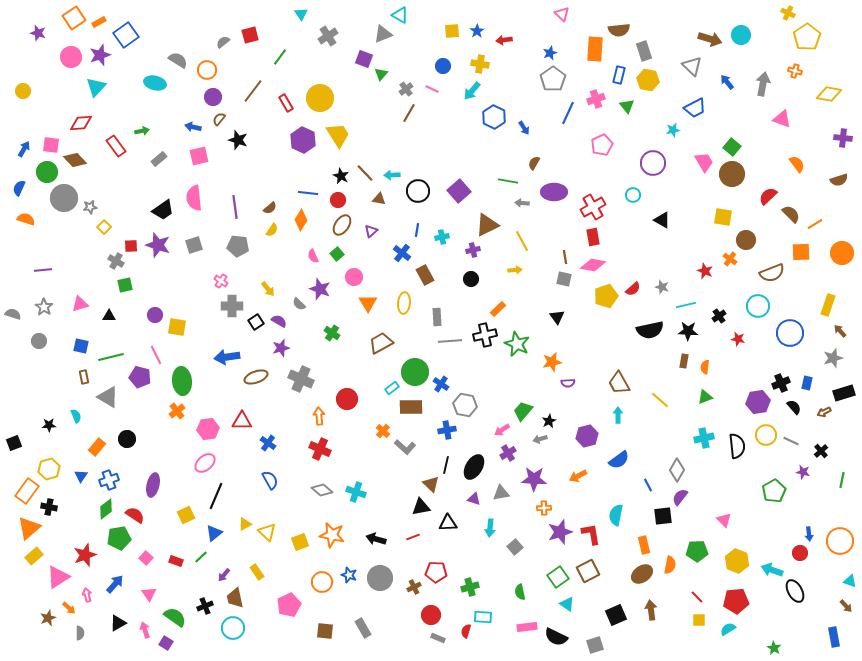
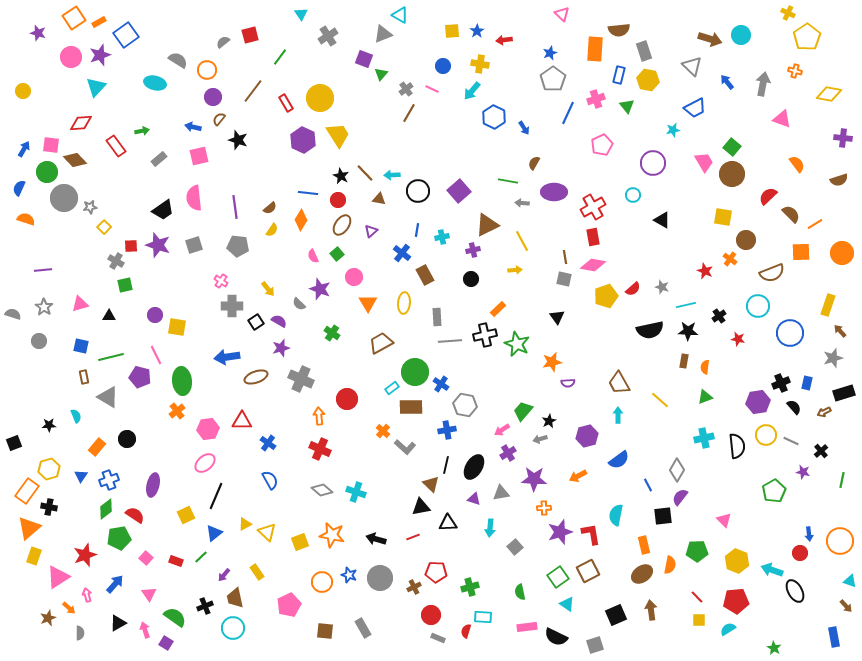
yellow rectangle at (34, 556): rotated 30 degrees counterclockwise
